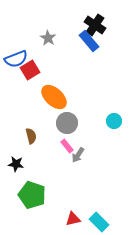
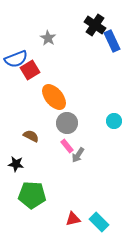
blue rectangle: moved 23 px right; rotated 15 degrees clockwise
orange ellipse: rotated 8 degrees clockwise
brown semicircle: rotated 49 degrees counterclockwise
green pentagon: rotated 16 degrees counterclockwise
